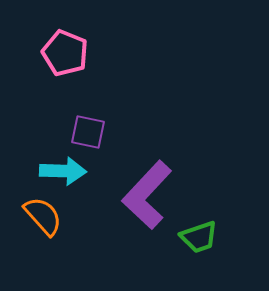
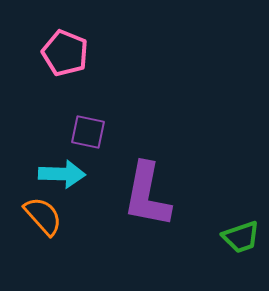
cyan arrow: moved 1 px left, 3 px down
purple L-shape: rotated 32 degrees counterclockwise
green trapezoid: moved 42 px right
